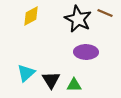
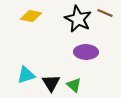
yellow diamond: rotated 40 degrees clockwise
cyan triangle: moved 2 px down; rotated 24 degrees clockwise
black triangle: moved 3 px down
green triangle: rotated 42 degrees clockwise
